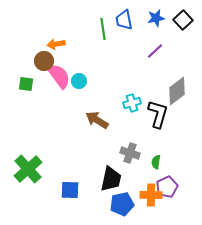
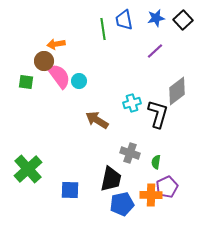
green square: moved 2 px up
